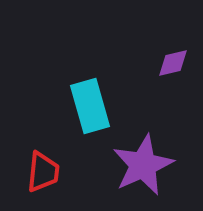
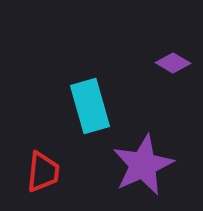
purple diamond: rotated 44 degrees clockwise
